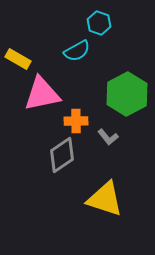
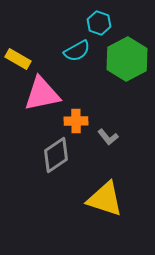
green hexagon: moved 35 px up
gray diamond: moved 6 px left
